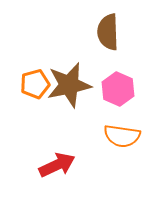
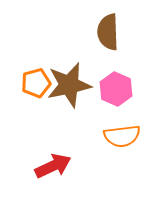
orange pentagon: moved 1 px right, 1 px up
pink hexagon: moved 2 px left
orange semicircle: rotated 15 degrees counterclockwise
red arrow: moved 4 px left, 1 px down
